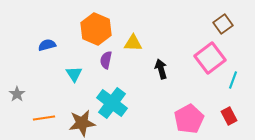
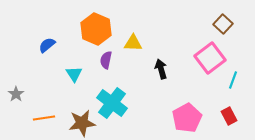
brown square: rotated 12 degrees counterclockwise
blue semicircle: rotated 24 degrees counterclockwise
gray star: moved 1 px left
pink pentagon: moved 2 px left, 1 px up
